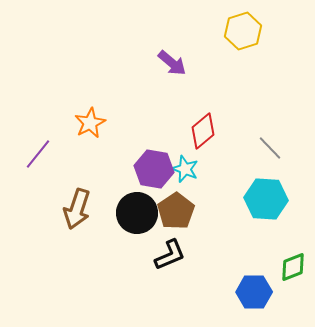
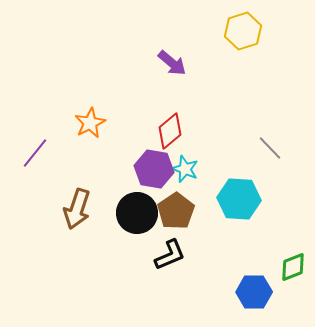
red diamond: moved 33 px left
purple line: moved 3 px left, 1 px up
cyan hexagon: moved 27 px left
